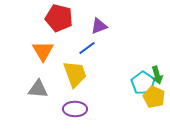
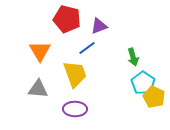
red pentagon: moved 8 px right, 1 px down
orange triangle: moved 3 px left
green arrow: moved 24 px left, 18 px up
